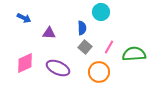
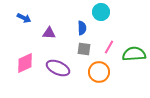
gray square: moved 1 px left, 2 px down; rotated 32 degrees counterclockwise
